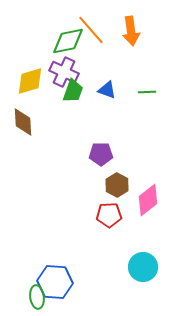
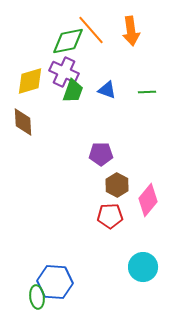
pink diamond: rotated 12 degrees counterclockwise
red pentagon: moved 1 px right, 1 px down
